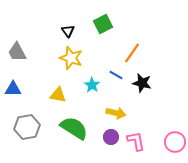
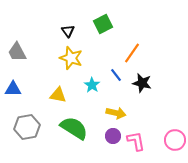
blue line: rotated 24 degrees clockwise
purple circle: moved 2 px right, 1 px up
pink circle: moved 2 px up
